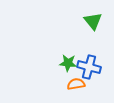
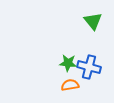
orange semicircle: moved 6 px left, 1 px down
